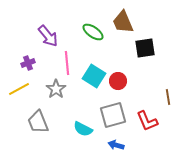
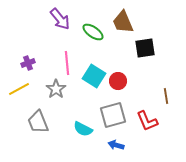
purple arrow: moved 12 px right, 17 px up
brown line: moved 2 px left, 1 px up
